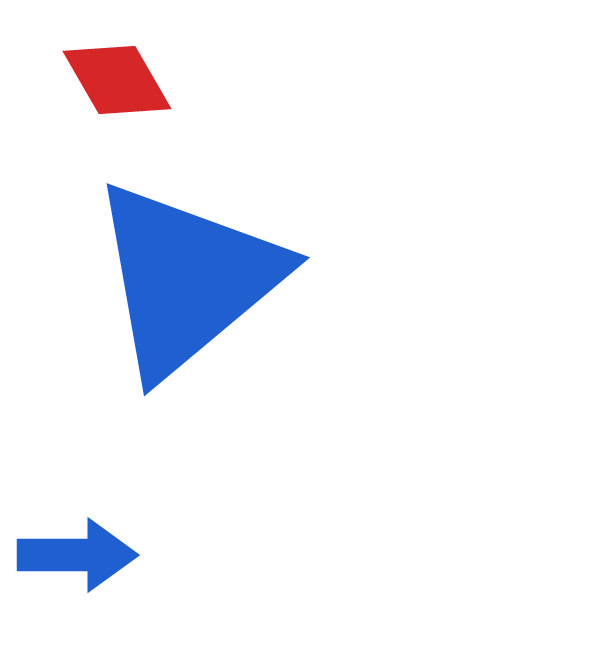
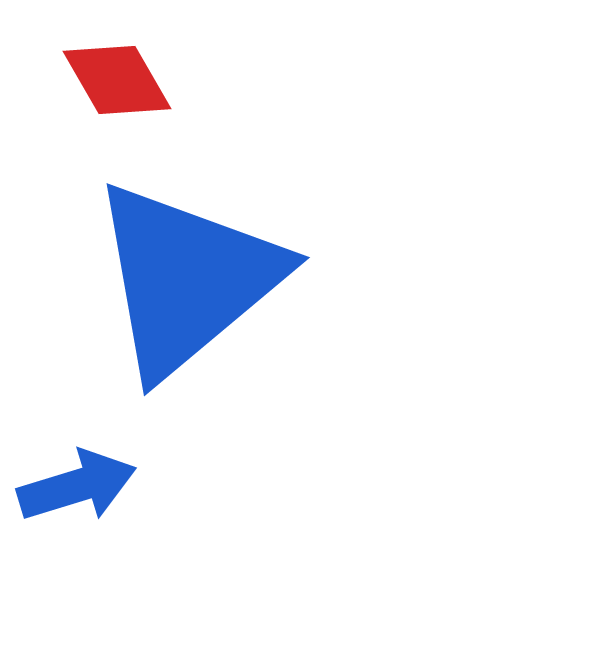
blue arrow: moved 69 px up; rotated 17 degrees counterclockwise
